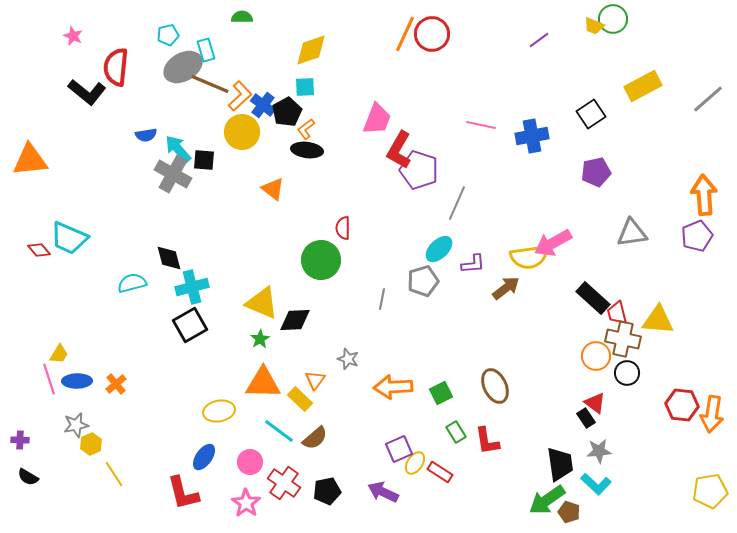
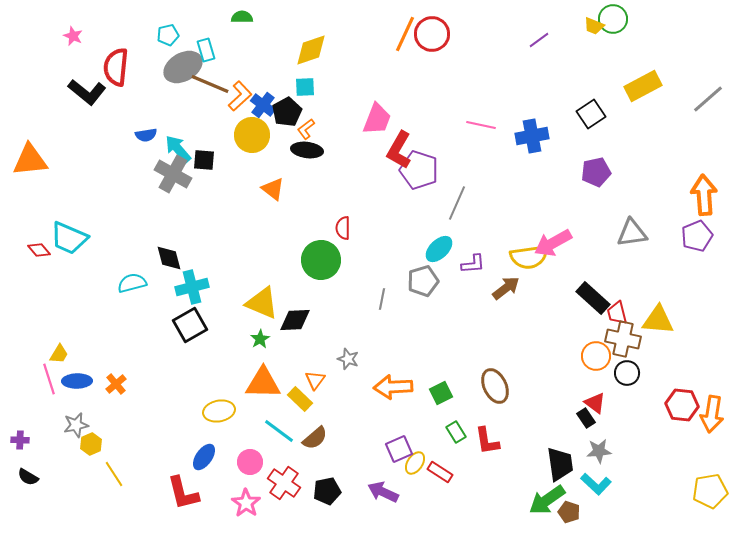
yellow circle at (242, 132): moved 10 px right, 3 px down
